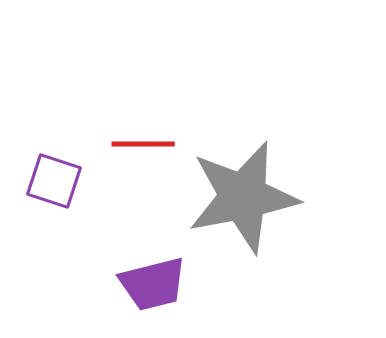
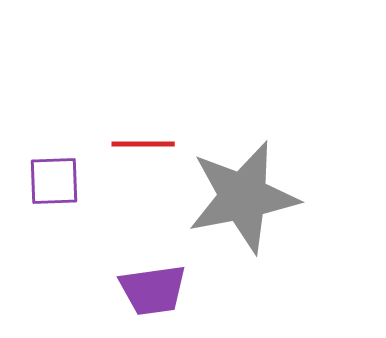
purple square: rotated 20 degrees counterclockwise
purple trapezoid: moved 6 px down; rotated 6 degrees clockwise
